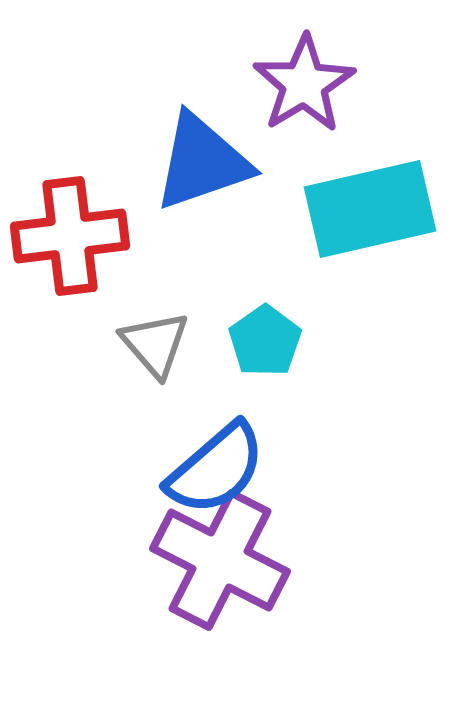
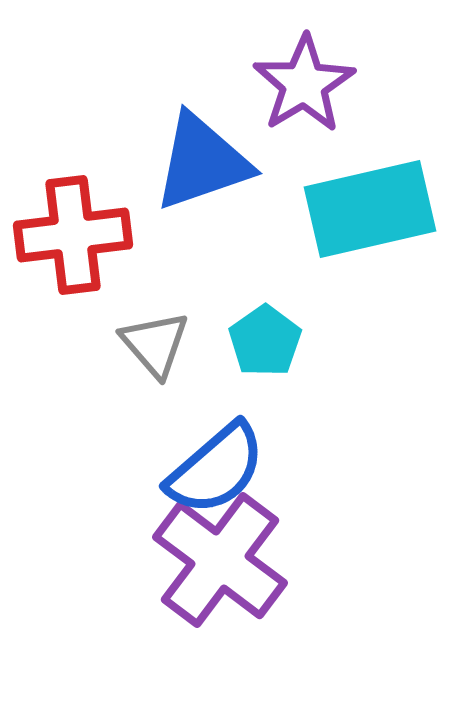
red cross: moved 3 px right, 1 px up
purple cross: rotated 10 degrees clockwise
